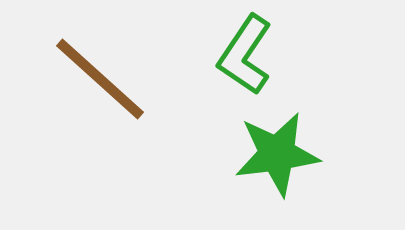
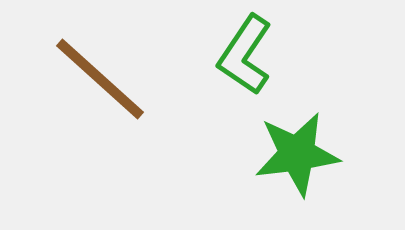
green star: moved 20 px right
